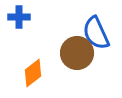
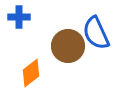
brown circle: moved 9 px left, 7 px up
orange diamond: moved 2 px left
